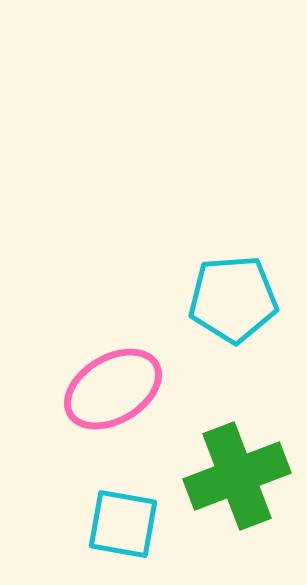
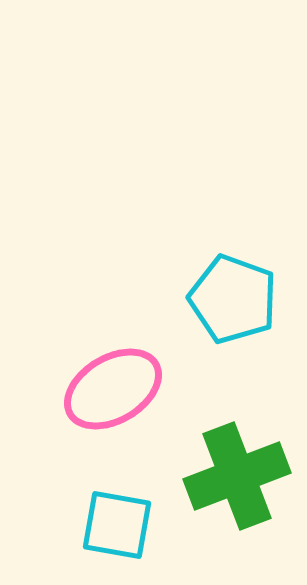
cyan pentagon: rotated 24 degrees clockwise
cyan square: moved 6 px left, 1 px down
